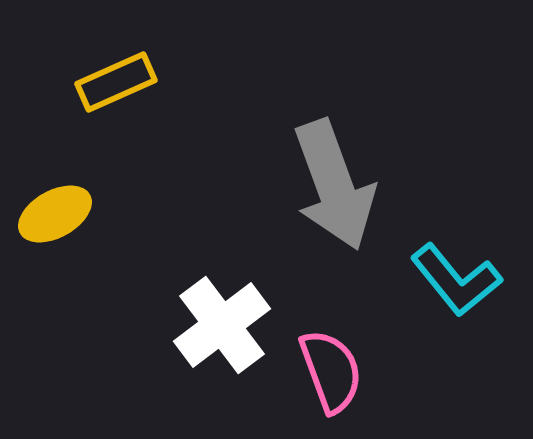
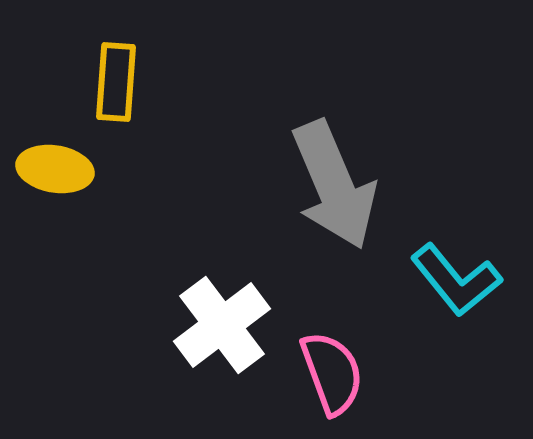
yellow rectangle: rotated 62 degrees counterclockwise
gray arrow: rotated 3 degrees counterclockwise
yellow ellipse: moved 45 px up; rotated 38 degrees clockwise
pink semicircle: moved 1 px right, 2 px down
